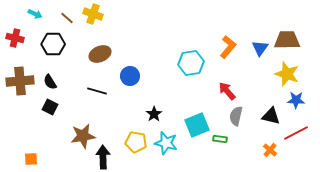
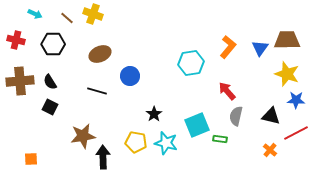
red cross: moved 1 px right, 2 px down
